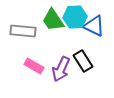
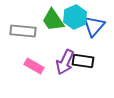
cyan hexagon: rotated 20 degrees counterclockwise
blue triangle: rotated 45 degrees clockwise
black rectangle: rotated 50 degrees counterclockwise
purple arrow: moved 4 px right, 7 px up
